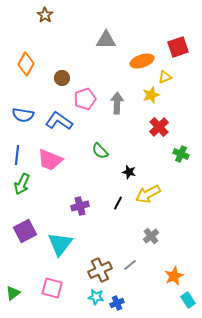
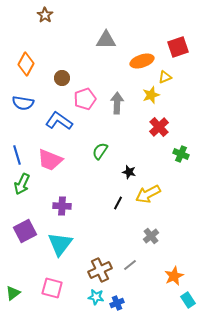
blue semicircle: moved 12 px up
green semicircle: rotated 78 degrees clockwise
blue line: rotated 24 degrees counterclockwise
purple cross: moved 18 px left; rotated 18 degrees clockwise
